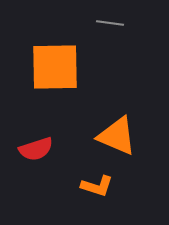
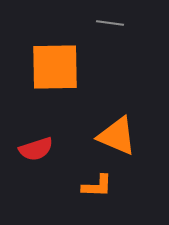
orange L-shape: rotated 16 degrees counterclockwise
